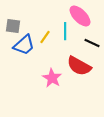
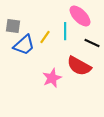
pink star: rotated 18 degrees clockwise
